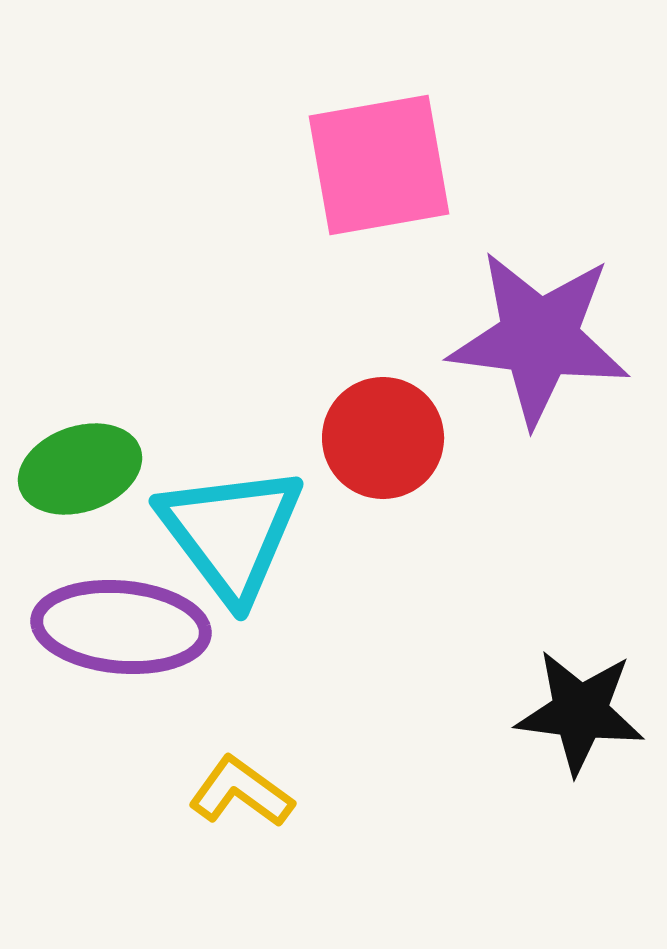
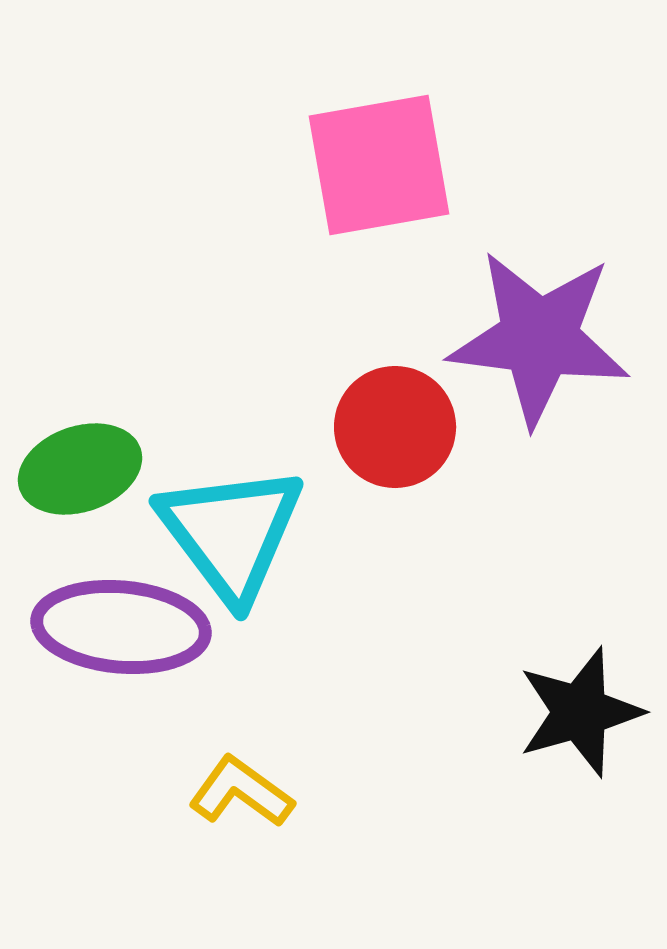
red circle: moved 12 px right, 11 px up
black star: rotated 23 degrees counterclockwise
